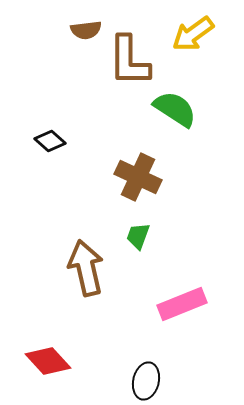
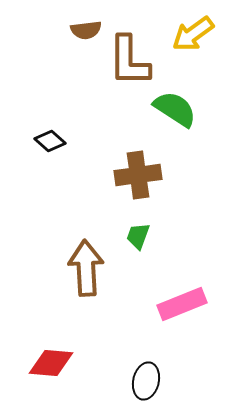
brown cross: moved 2 px up; rotated 33 degrees counterclockwise
brown arrow: rotated 10 degrees clockwise
red diamond: moved 3 px right, 2 px down; rotated 42 degrees counterclockwise
